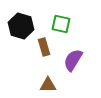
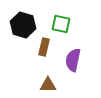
black hexagon: moved 2 px right, 1 px up
brown rectangle: rotated 30 degrees clockwise
purple semicircle: rotated 20 degrees counterclockwise
